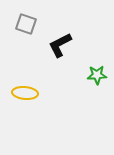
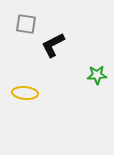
gray square: rotated 10 degrees counterclockwise
black L-shape: moved 7 px left
